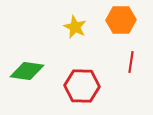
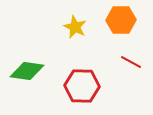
red line: rotated 70 degrees counterclockwise
